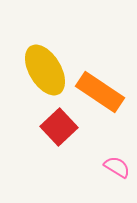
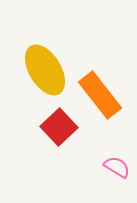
orange rectangle: moved 3 px down; rotated 18 degrees clockwise
